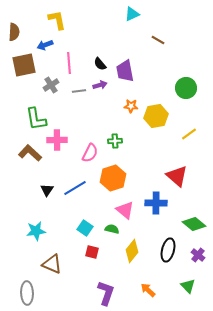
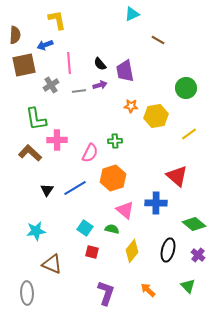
brown semicircle: moved 1 px right, 3 px down
